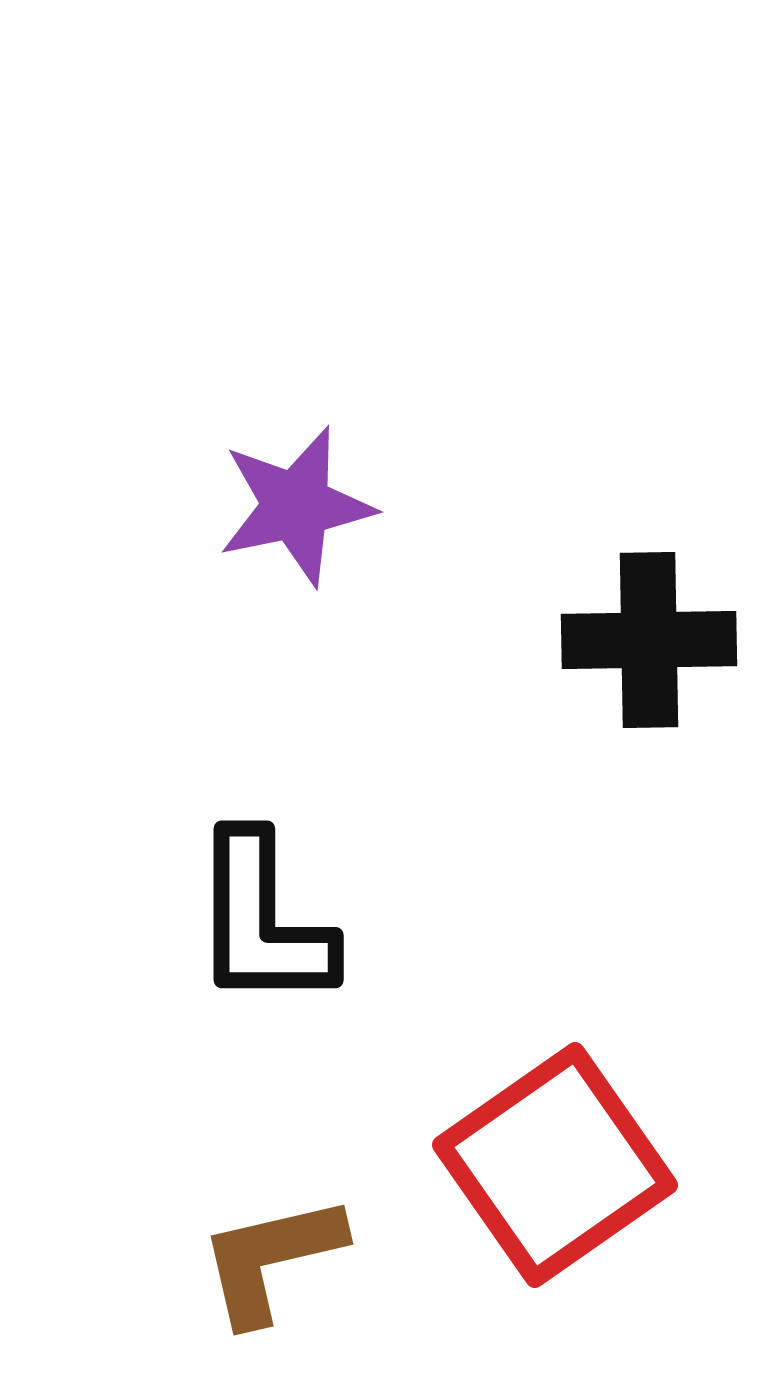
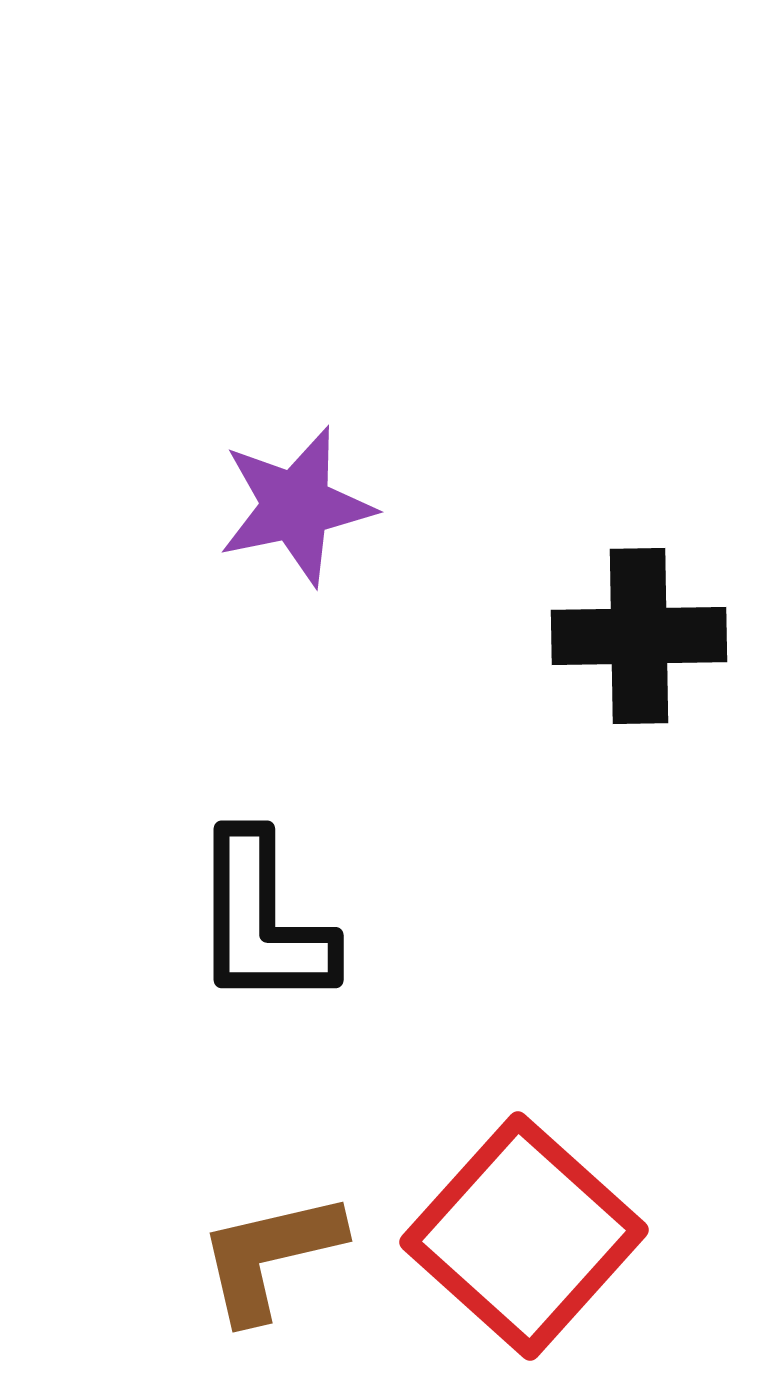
black cross: moved 10 px left, 4 px up
red square: moved 31 px left, 71 px down; rotated 13 degrees counterclockwise
brown L-shape: moved 1 px left, 3 px up
